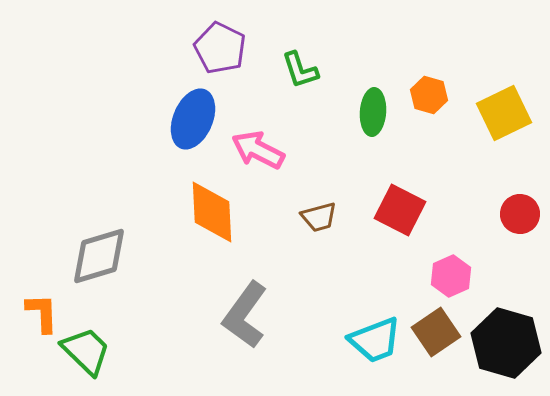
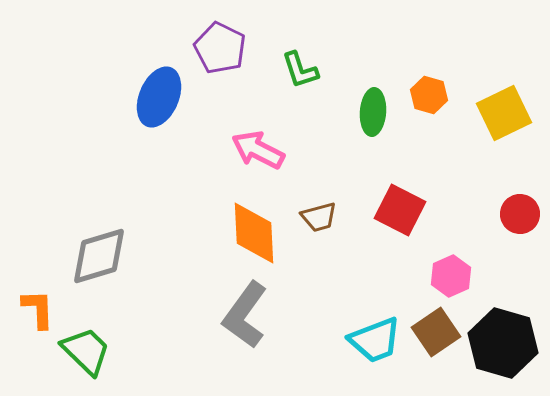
blue ellipse: moved 34 px left, 22 px up
orange diamond: moved 42 px right, 21 px down
orange L-shape: moved 4 px left, 4 px up
black hexagon: moved 3 px left
